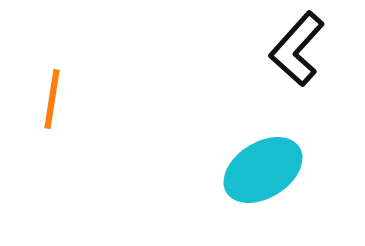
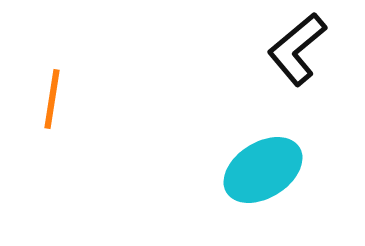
black L-shape: rotated 8 degrees clockwise
